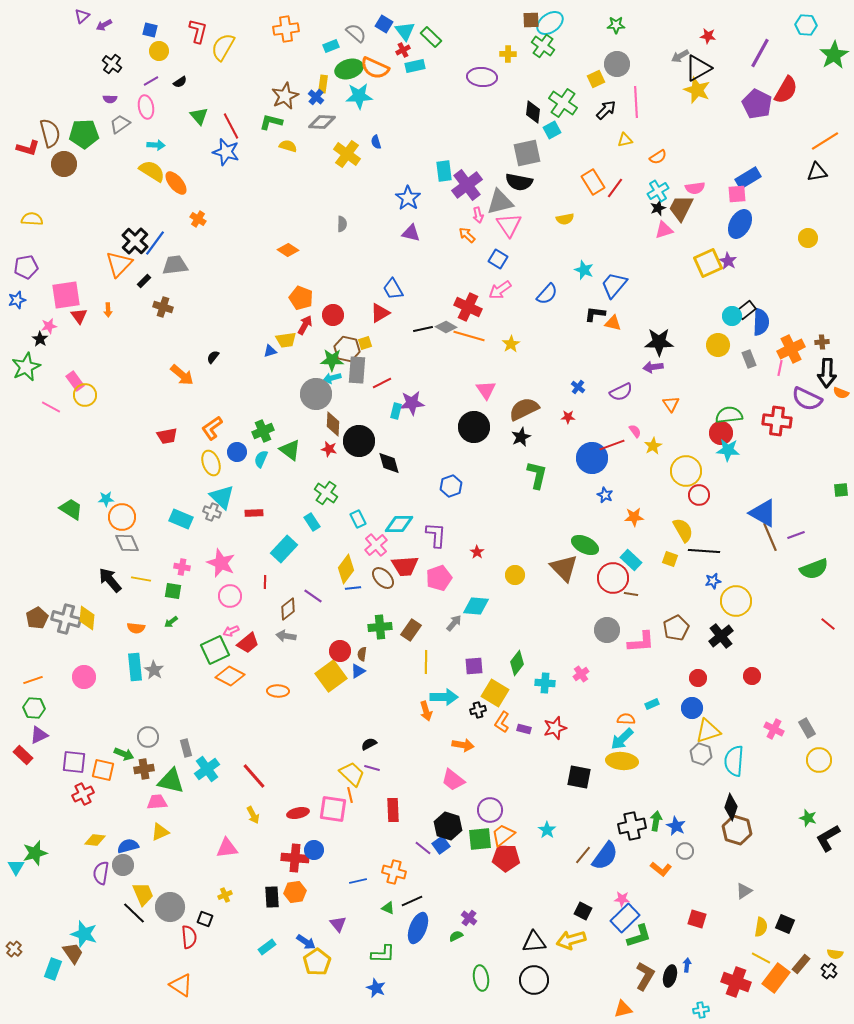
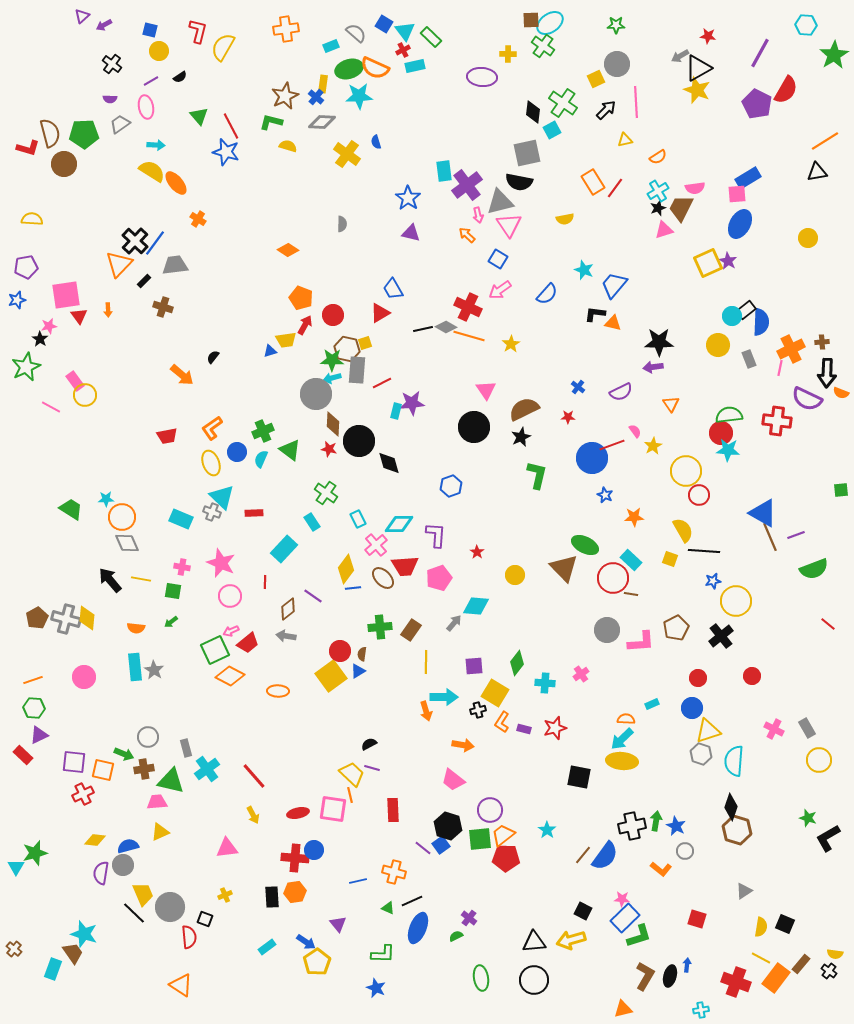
black semicircle at (180, 82): moved 5 px up
